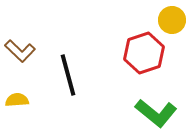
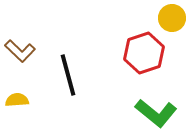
yellow circle: moved 2 px up
